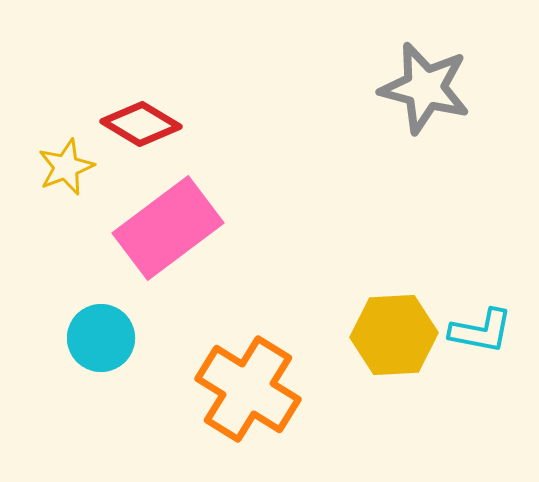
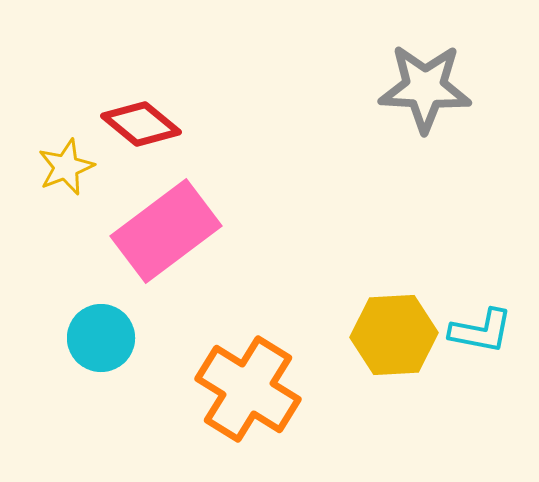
gray star: rotated 12 degrees counterclockwise
red diamond: rotated 8 degrees clockwise
pink rectangle: moved 2 px left, 3 px down
